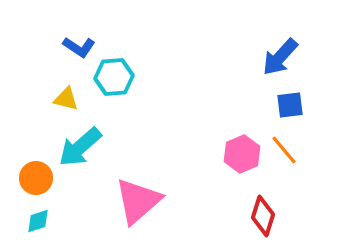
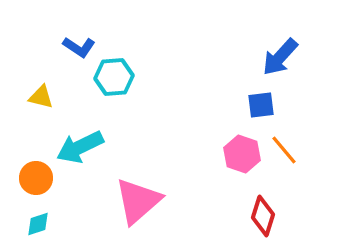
yellow triangle: moved 25 px left, 2 px up
blue square: moved 29 px left
cyan arrow: rotated 15 degrees clockwise
pink hexagon: rotated 18 degrees counterclockwise
cyan diamond: moved 3 px down
